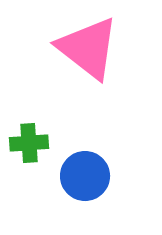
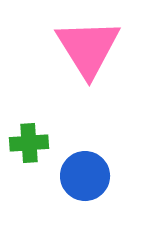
pink triangle: rotated 20 degrees clockwise
